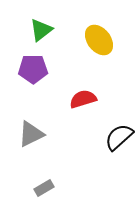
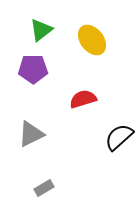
yellow ellipse: moved 7 px left
